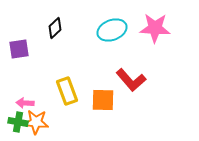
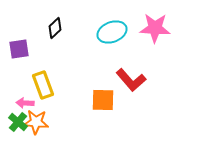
cyan ellipse: moved 2 px down
yellow rectangle: moved 24 px left, 6 px up
green cross: rotated 30 degrees clockwise
